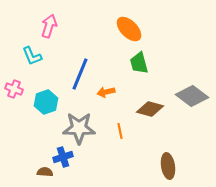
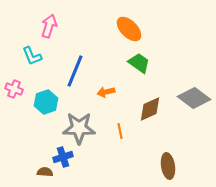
green trapezoid: rotated 140 degrees clockwise
blue line: moved 5 px left, 3 px up
gray diamond: moved 2 px right, 2 px down
brown diamond: rotated 40 degrees counterclockwise
